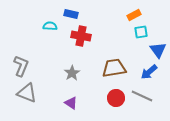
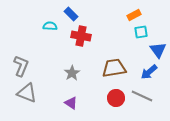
blue rectangle: rotated 32 degrees clockwise
